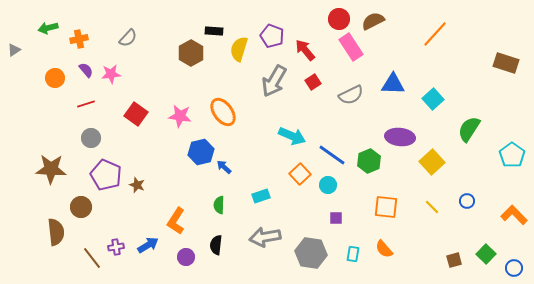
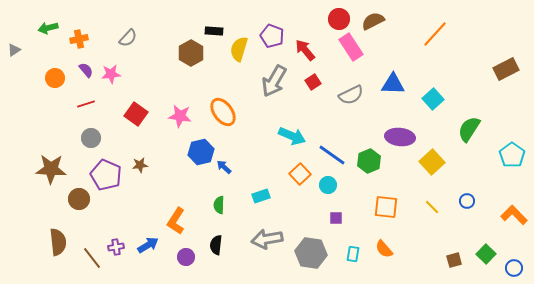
brown rectangle at (506, 63): moved 6 px down; rotated 45 degrees counterclockwise
brown star at (137, 185): moved 3 px right, 20 px up; rotated 28 degrees counterclockwise
brown circle at (81, 207): moved 2 px left, 8 px up
brown semicircle at (56, 232): moved 2 px right, 10 px down
gray arrow at (265, 237): moved 2 px right, 2 px down
